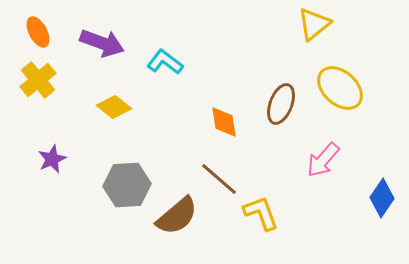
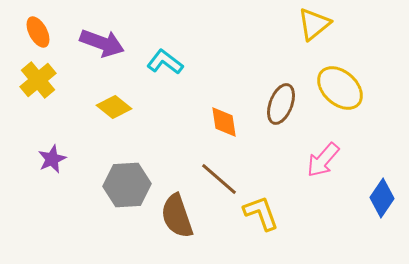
brown semicircle: rotated 111 degrees clockwise
